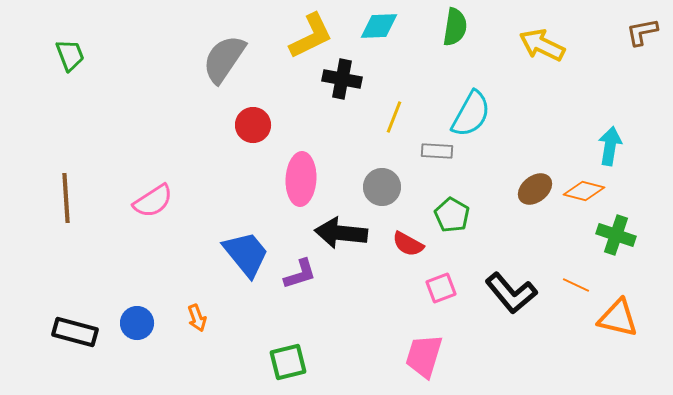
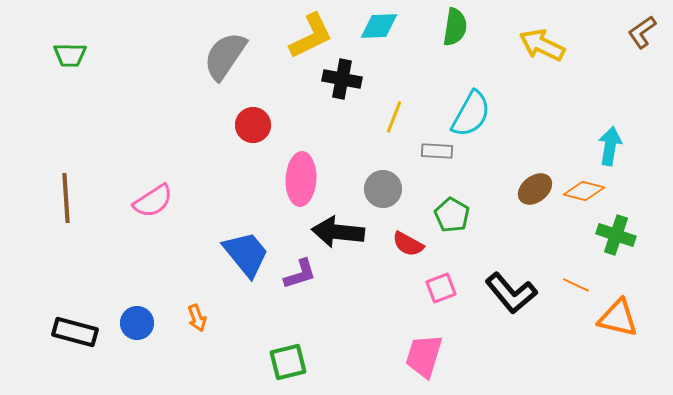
brown L-shape: rotated 24 degrees counterclockwise
green trapezoid: rotated 112 degrees clockwise
gray semicircle: moved 1 px right, 3 px up
gray circle: moved 1 px right, 2 px down
black arrow: moved 3 px left, 1 px up
